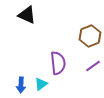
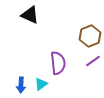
black triangle: moved 3 px right
purple line: moved 5 px up
